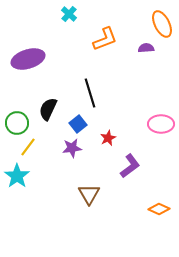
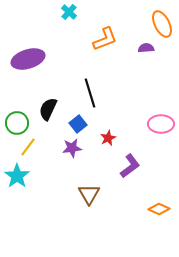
cyan cross: moved 2 px up
